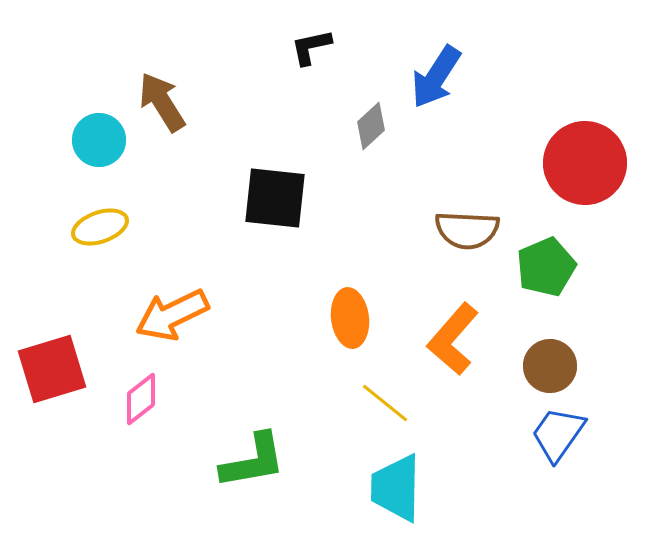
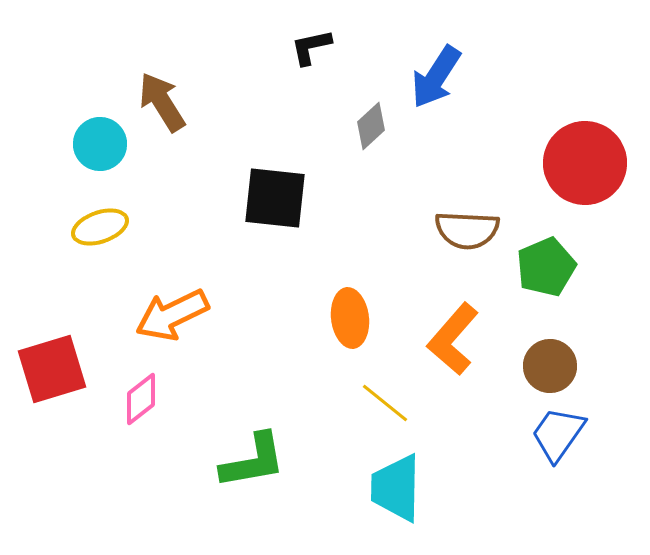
cyan circle: moved 1 px right, 4 px down
